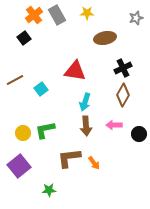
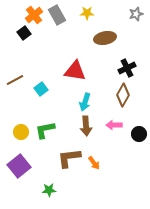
gray star: moved 4 px up
black square: moved 5 px up
black cross: moved 4 px right
yellow circle: moved 2 px left, 1 px up
